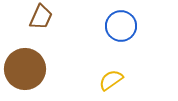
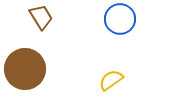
brown trapezoid: rotated 56 degrees counterclockwise
blue circle: moved 1 px left, 7 px up
